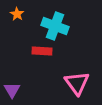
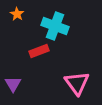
red rectangle: moved 3 px left; rotated 24 degrees counterclockwise
purple triangle: moved 1 px right, 6 px up
